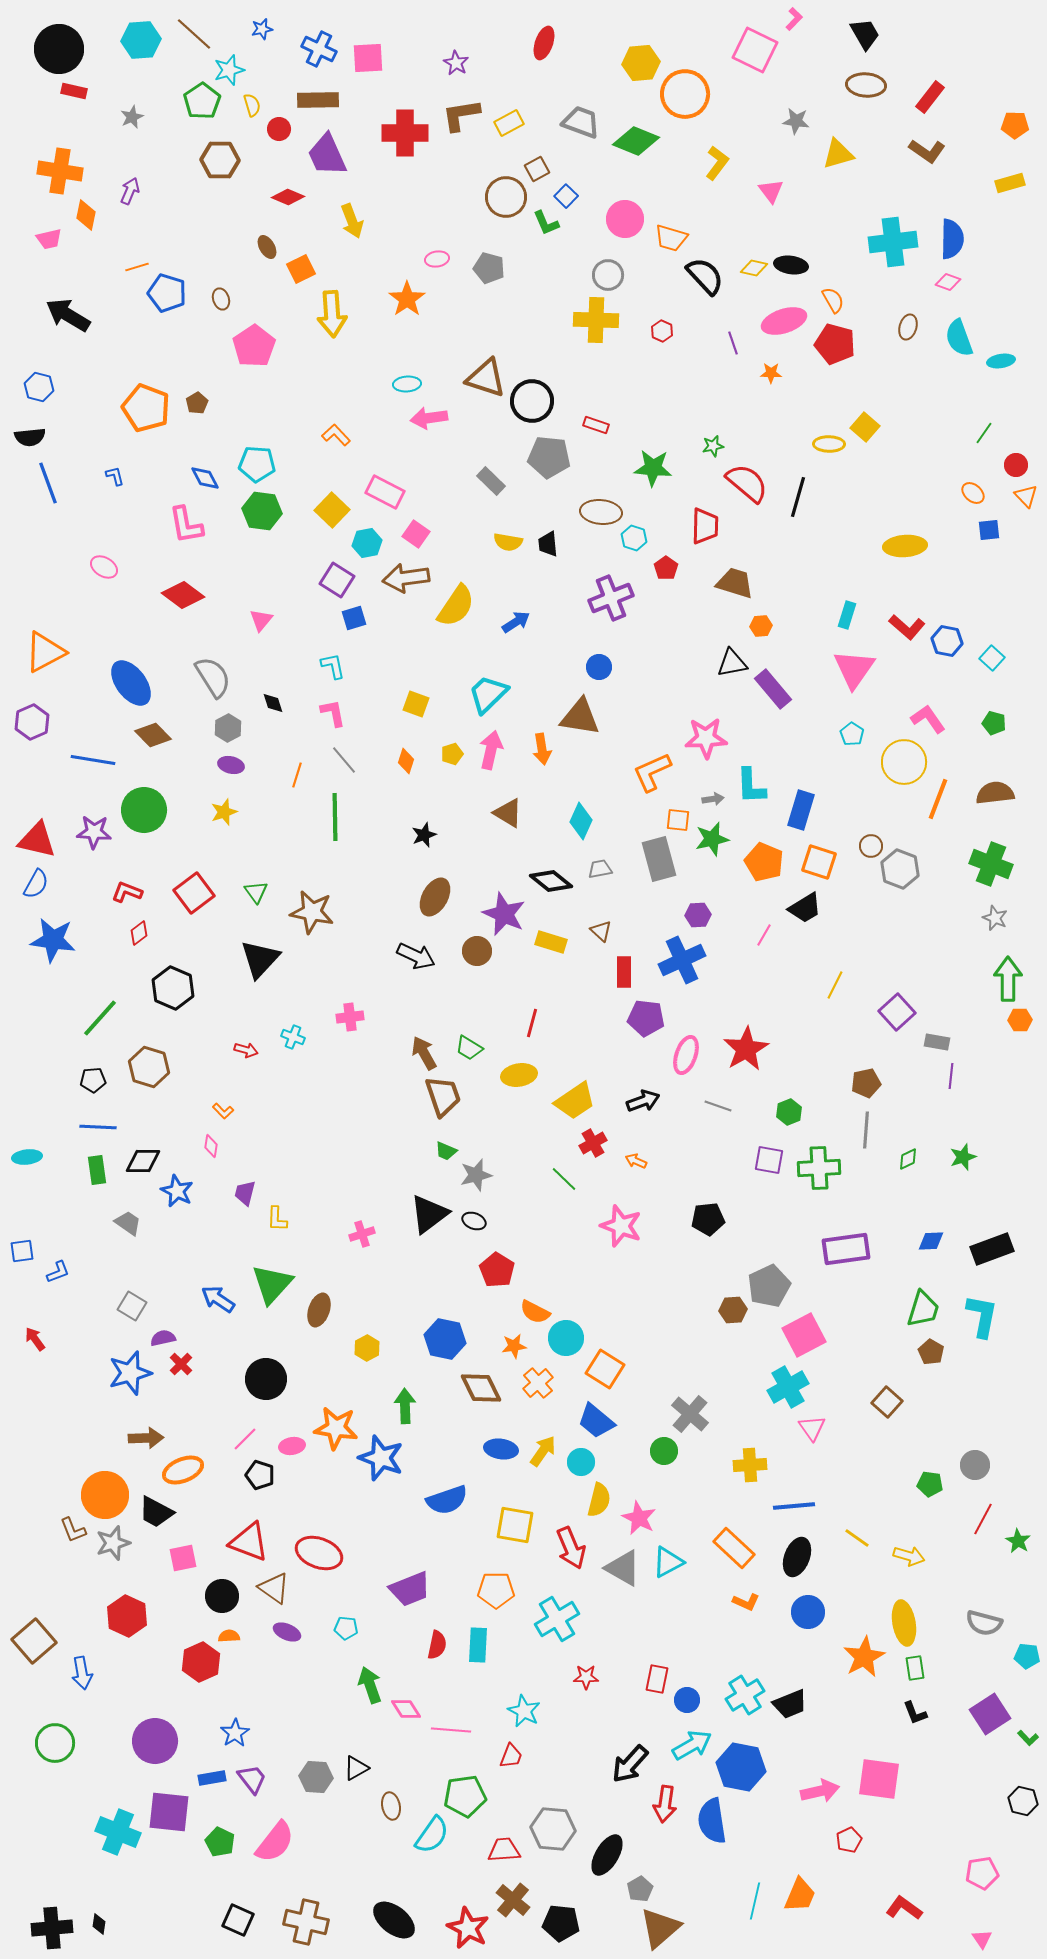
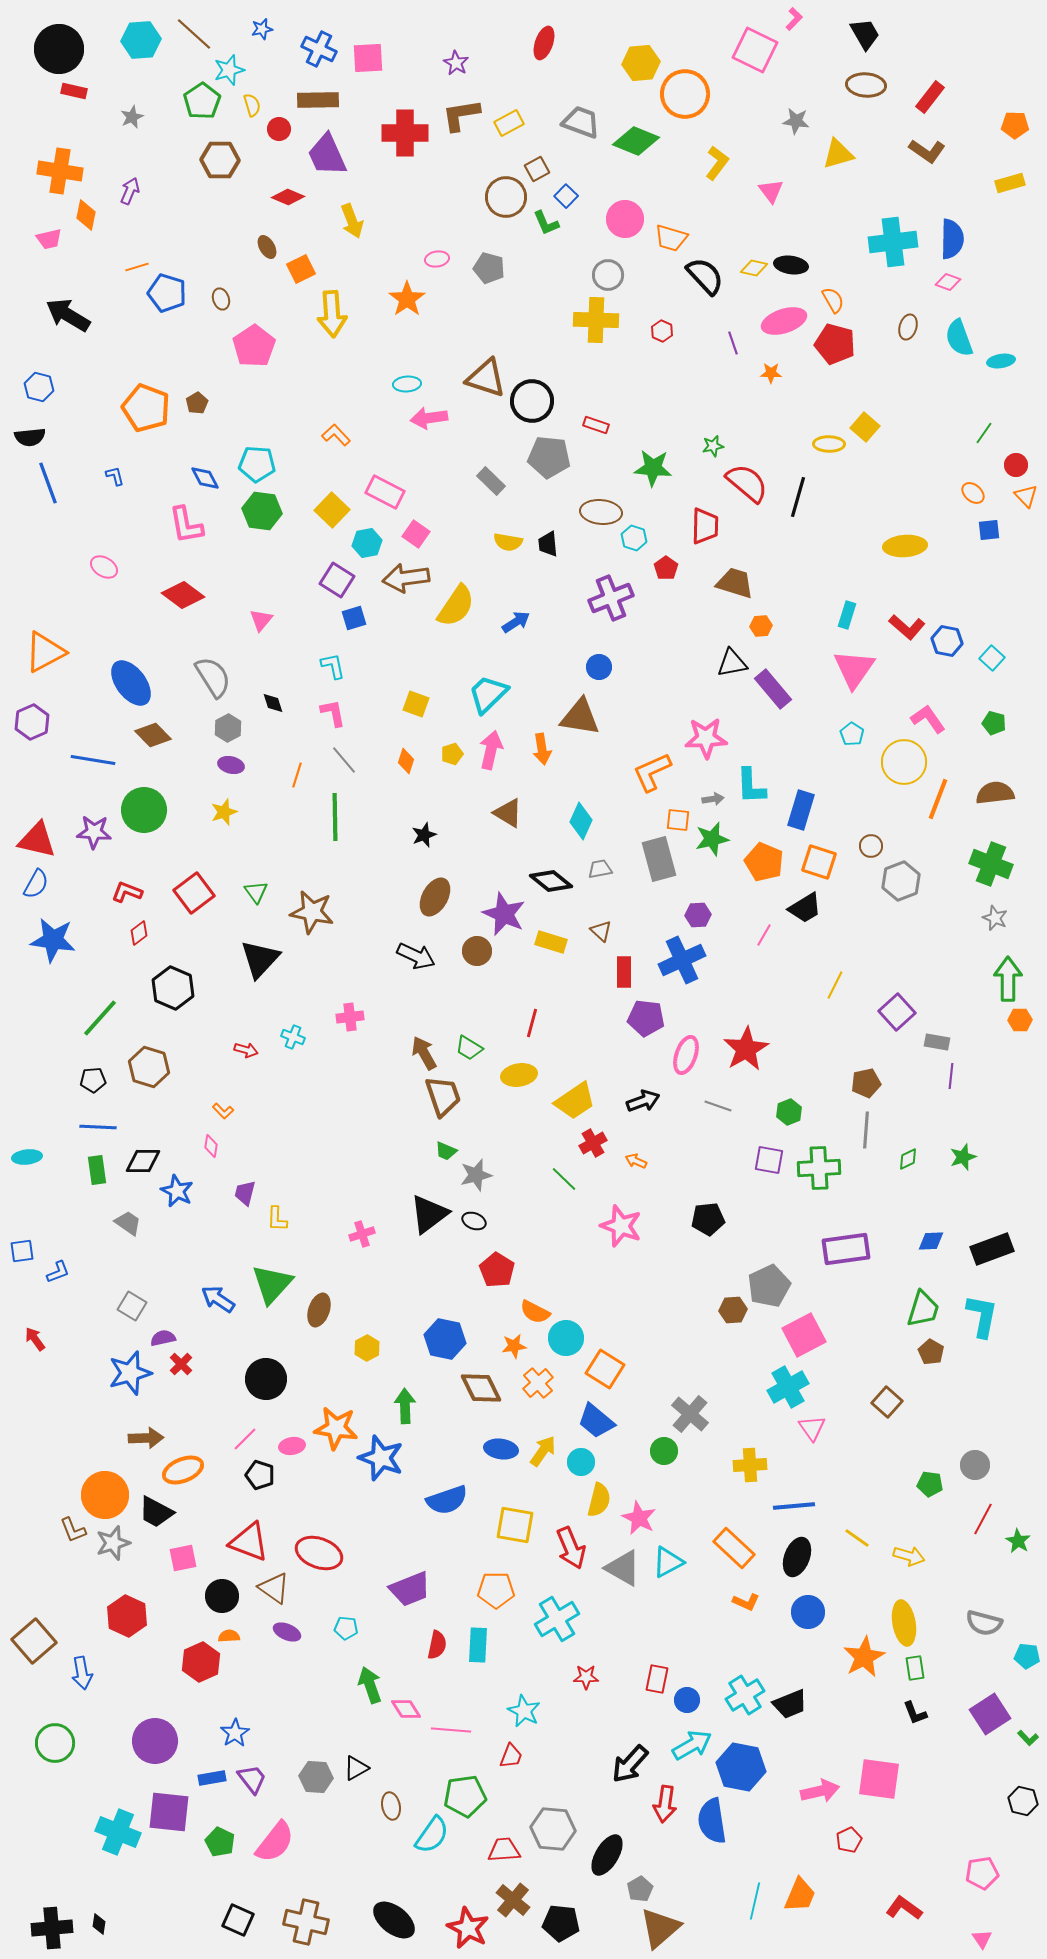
gray hexagon at (900, 869): moved 1 px right, 12 px down; rotated 18 degrees clockwise
